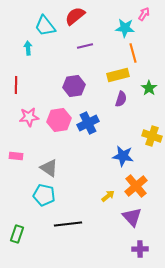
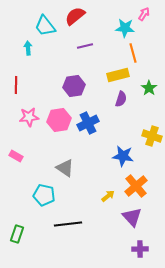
pink rectangle: rotated 24 degrees clockwise
gray triangle: moved 16 px right
